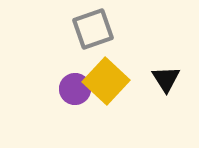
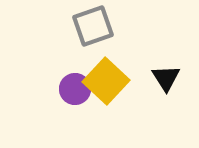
gray square: moved 3 px up
black triangle: moved 1 px up
